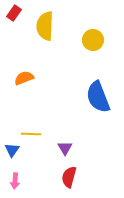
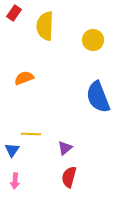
purple triangle: rotated 21 degrees clockwise
